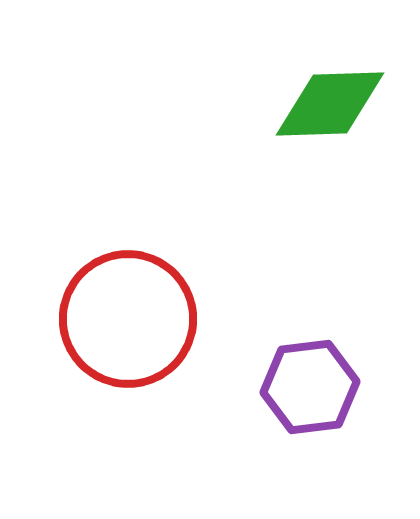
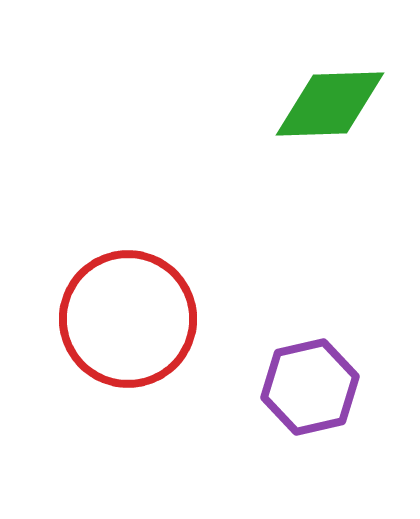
purple hexagon: rotated 6 degrees counterclockwise
